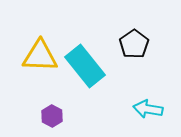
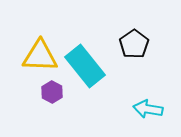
purple hexagon: moved 24 px up
